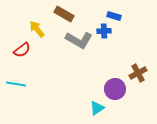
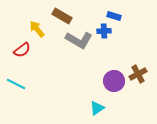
brown rectangle: moved 2 px left, 2 px down
brown cross: moved 1 px down
cyan line: rotated 18 degrees clockwise
purple circle: moved 1 px left, 8 px up
